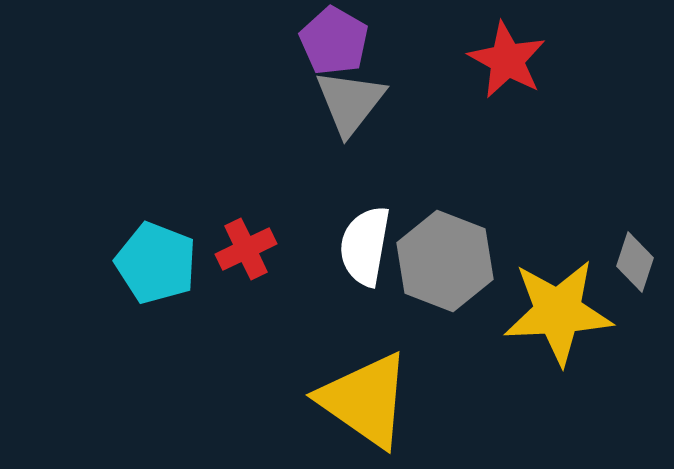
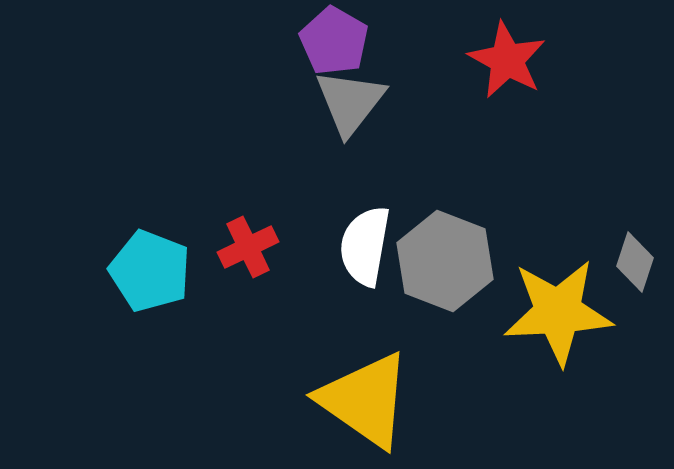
red cross: moved 2 px right, 2 px up
cyan pentagon: moved 6 px left, 8 px down
